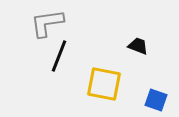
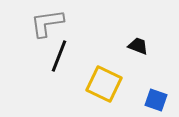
yellow square: rotated 15 degrees clockwise
